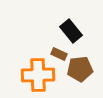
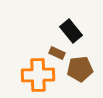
brown rectangle: moved 2 px left, 1 px up
